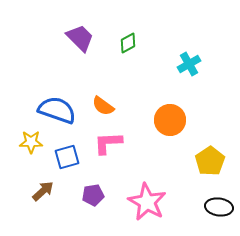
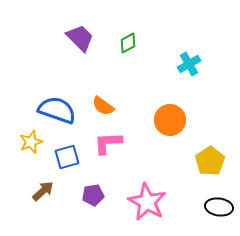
yellow star: rotated 20 degrees counterclockwise
